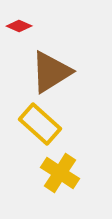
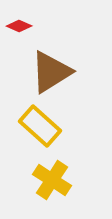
yellow rectangle: moved 2 px down
yellow cross: moved 8 px left, 7 px down
